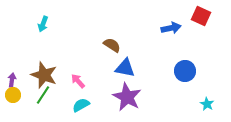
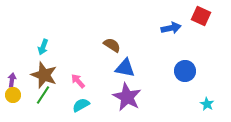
cyan arrow: moved 23 px down
